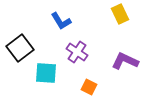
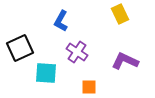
blue L-shape: rotated 60 degrees clockwise
black square: rotated 12 degrees clockwise
orange square: rotated 28 degrees counterclockwise
